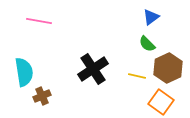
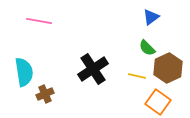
green semicircle: moved 4 px down
brown cross: moved 3 px right, 2 px up
orange square: moved 3 px left
